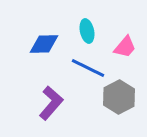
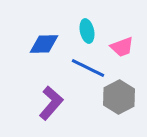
pink trapezoid: moved 3 px left; rotated 30 degrees clockwise
